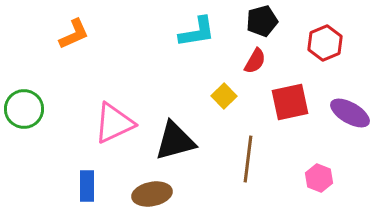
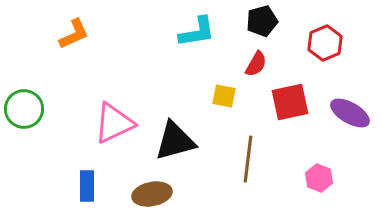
red semicircle: moved 1 px right, 3 px down
yellow square: rotated 35 degrees counterclockwise
